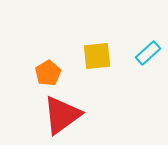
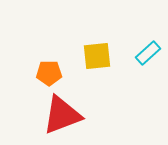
orange pentagon: moved 1 px right; rotated 30 degrees clockwise
red triangle: rotated 15 degrees clockwise
